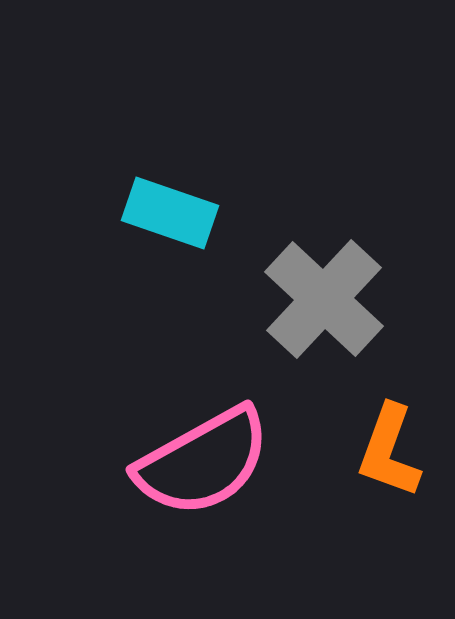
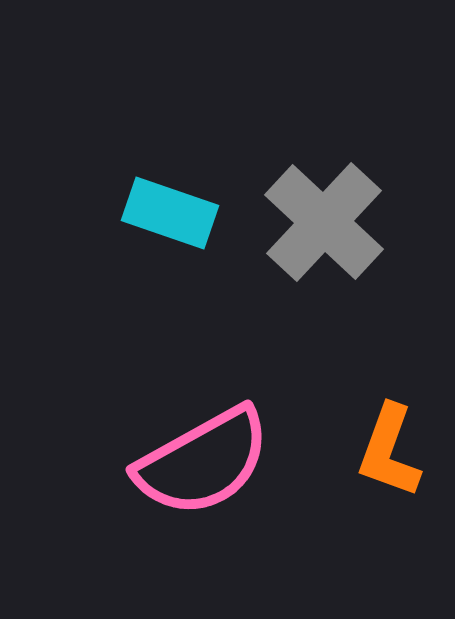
gray cross: moved 77 px up
